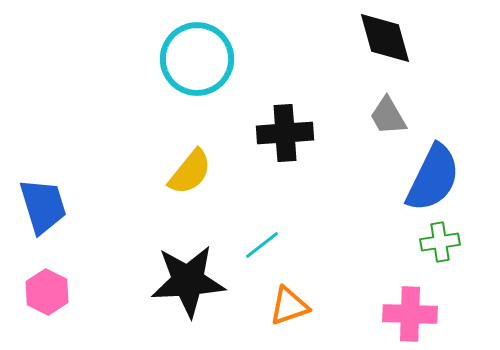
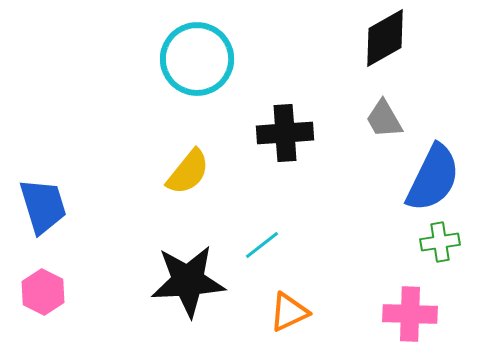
black diamond: rotated 76 degrees clockwise
gray trapezoid: moved 4 px left, 3 px down
yellow semicircle: moved 2 px left
pink hexagon: moved 4 px left
orange triangle: moved 6 px down; rotated 6 degrees counterclockwise
